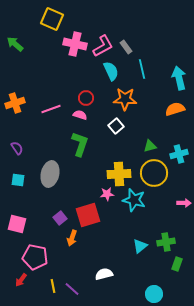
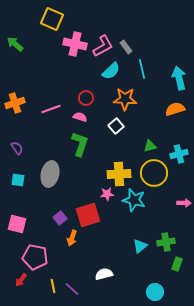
cyan semicircle: rotated 72 degrees clockwise
pink semicircle: moved 2 px down
cyan circle: moved 1 px right, 2 px up
